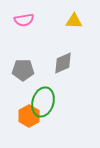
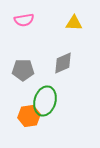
yellow triangle: moved 2 px down
green ellipse: moved 2 px right, 1 px up
orange hexagon: rotated 20 degrees clockwise
